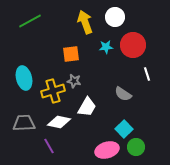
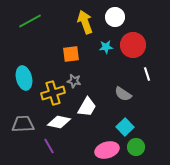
yellow cross: moved 2 px down
gray trapezoid: moved 1 px left, 1 px down
cyan square: moved 1 px right, 2 px up
